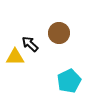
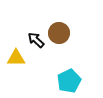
black arrow: moved 6 px right, 4 px up
yellow triangle: moved 1 px right, 1 px down
